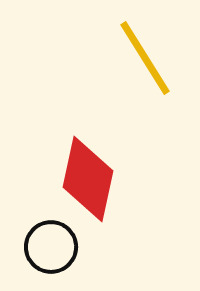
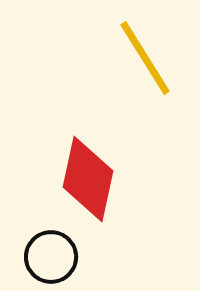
black circle: moved 10 px down
